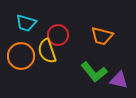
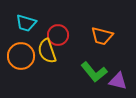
purple triangle: moved 1 px left, 1 px down
